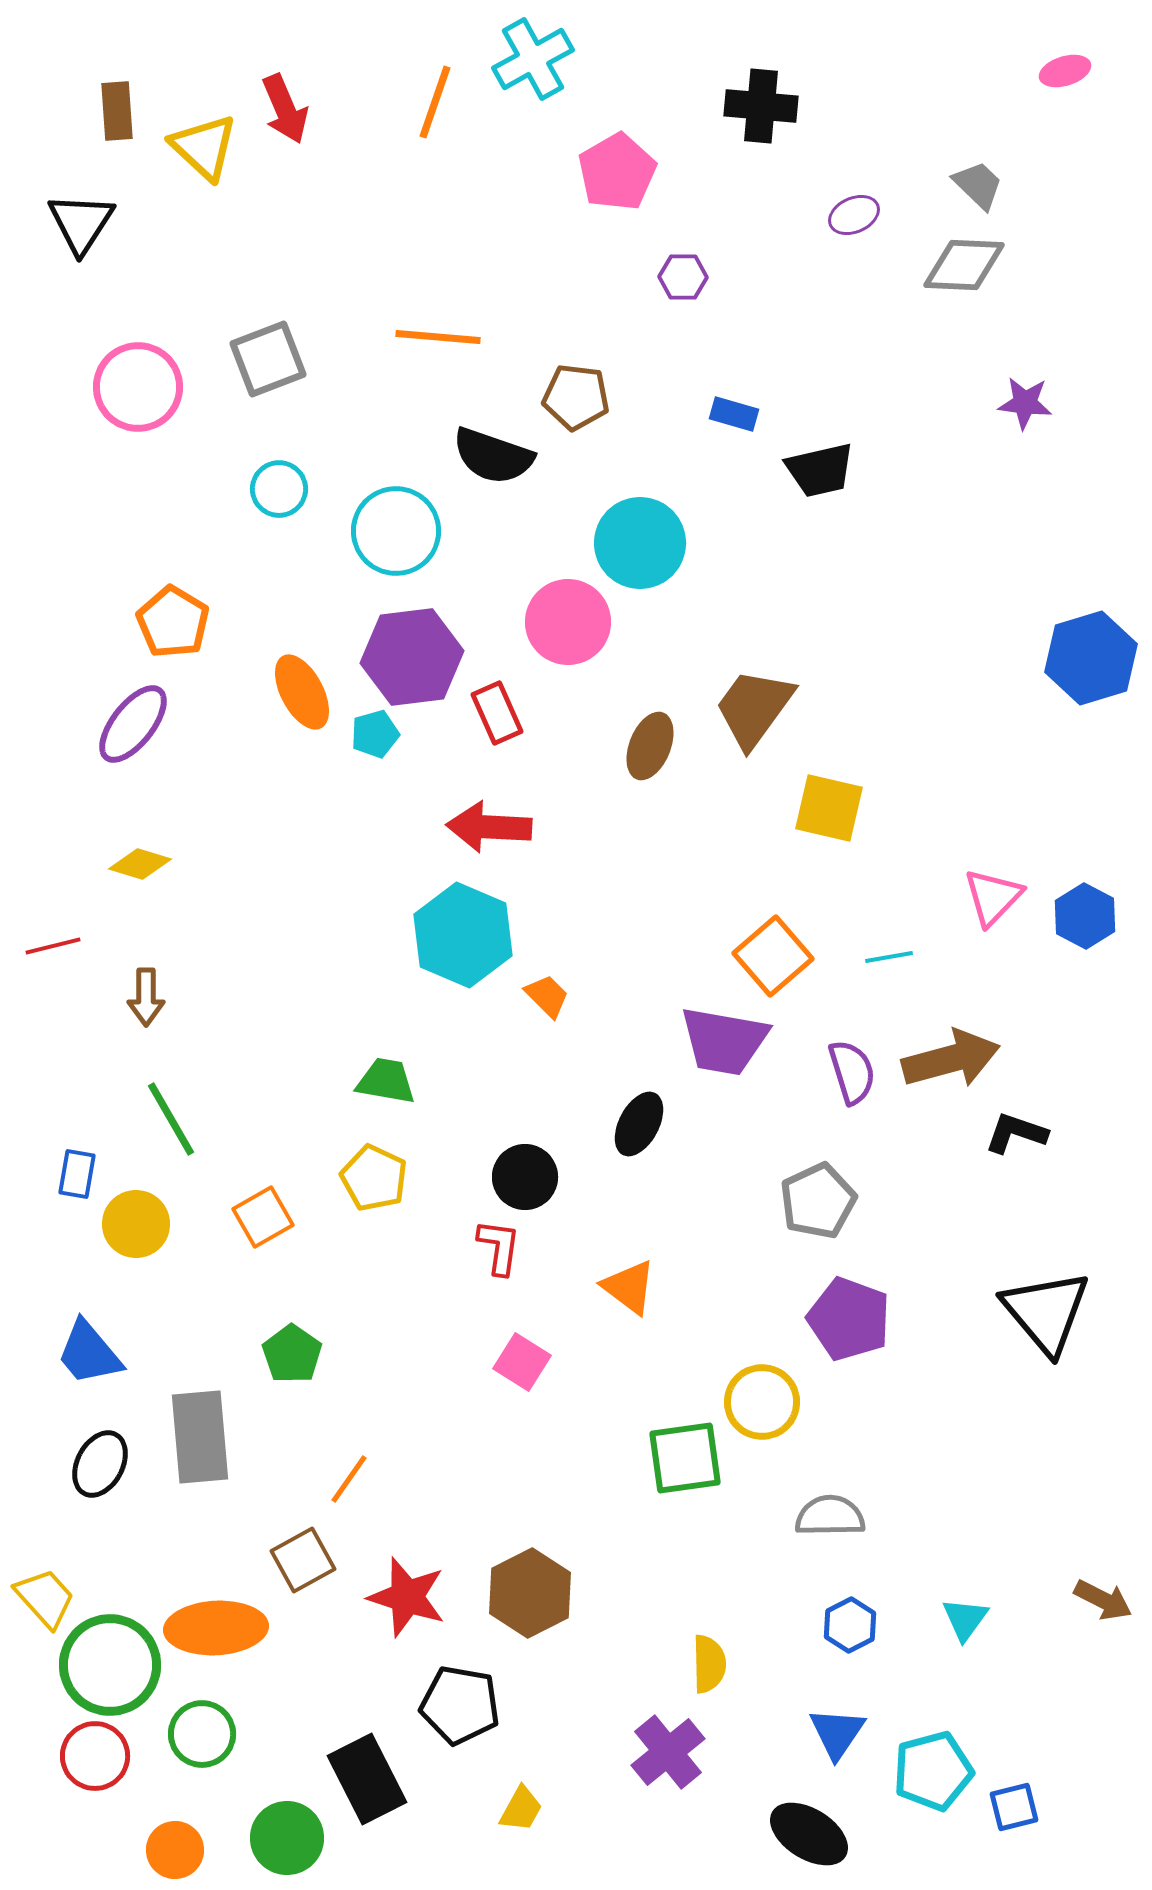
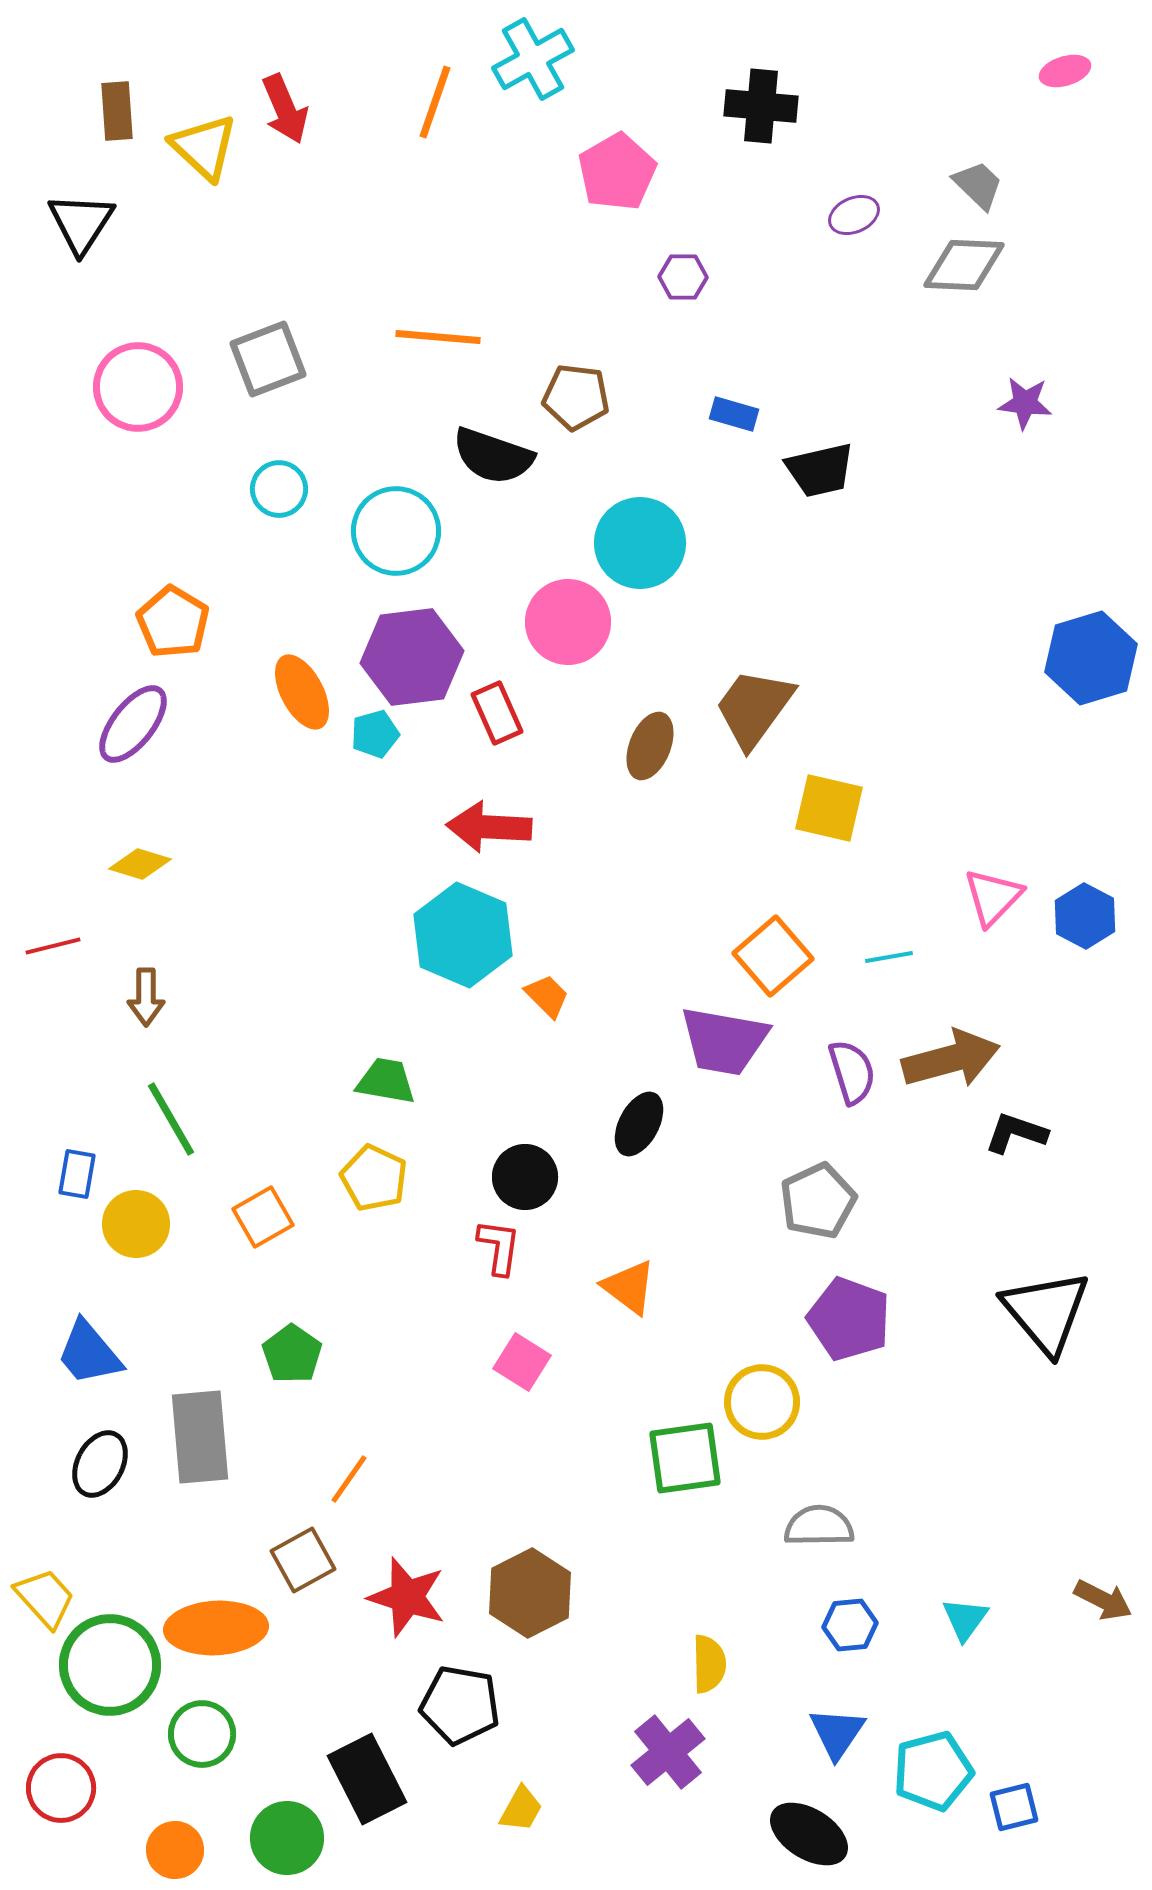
gray semicircle at (830, 1516): moved 11 px left, 10 px down
blue hexagon at (850, 1625): rotated 22 degrees clockwise
red circle at (95, 1756): moved 34 px left, 32 px down
